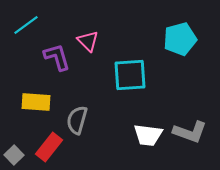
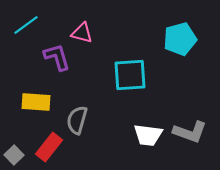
pink triangle: moved 6 px left, 8 px up; rotated 30 degrees counterclockwise
